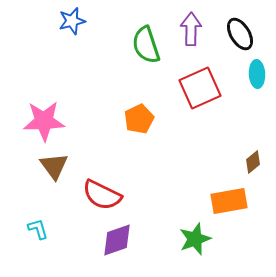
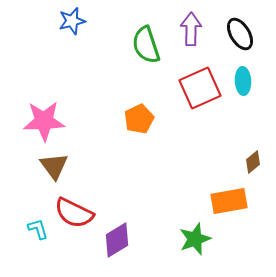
cyan ellipse: moved 14 px left, 7 px down
red semicircle: moved 28 px left, 18 px down
purple diamond: rotated 12 degrees counterclockwise
